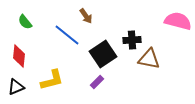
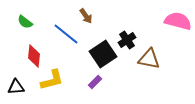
green semicircle: rotated 14 degrees counterclockwise
blue line: moved 1 px left, 1 px up
black cross: moved 5 px left; rotated 30 degrees counterclockwise
red diamond: moved 15 px right
purple rectangle: moved 2 px left
black triangle: rotated 18 degrees clockwise
